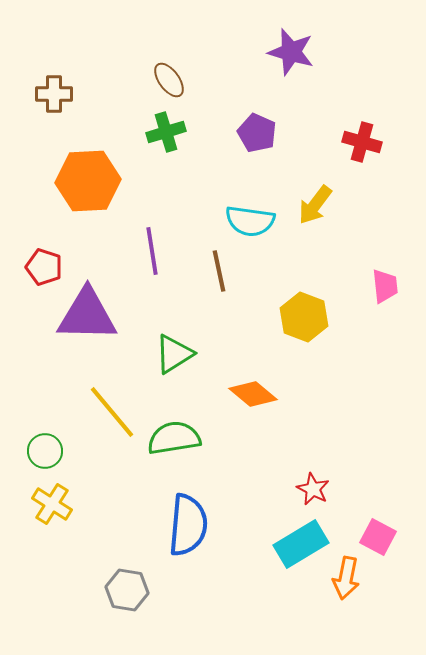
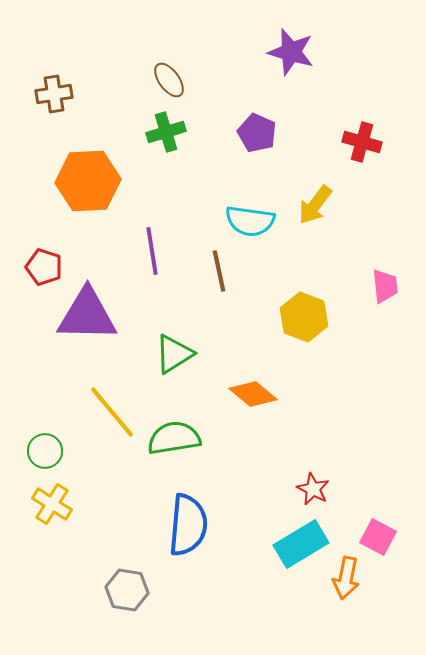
brown cross: rotated 9 degrees counterclockwise
